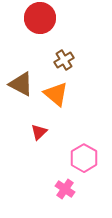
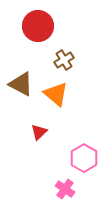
red circle: moved 2 px left, 8 px down
